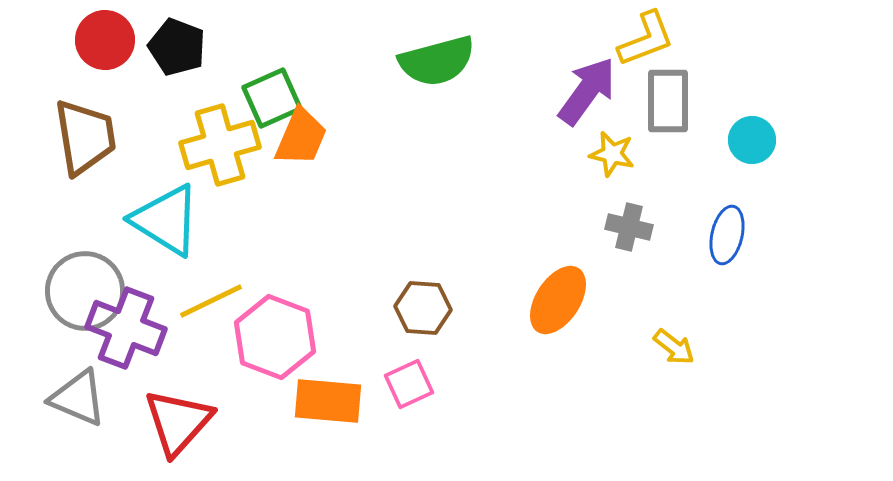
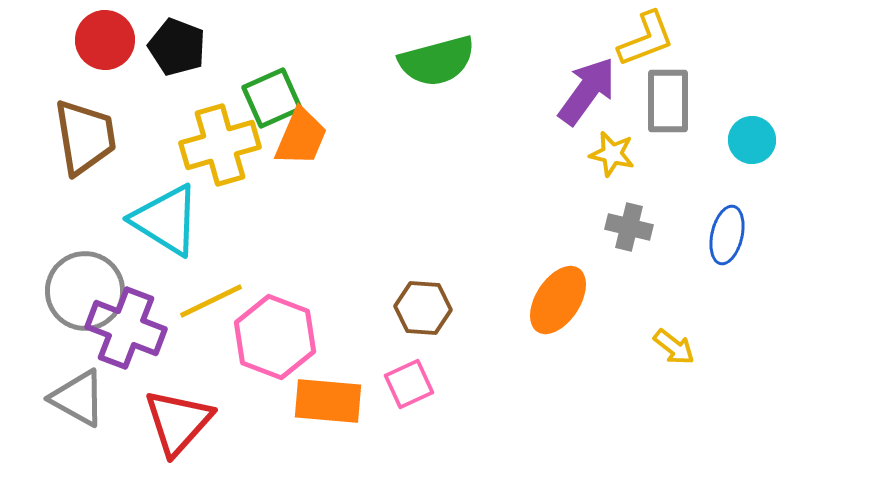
gray triangle: rotated 6 degrees clockwise
